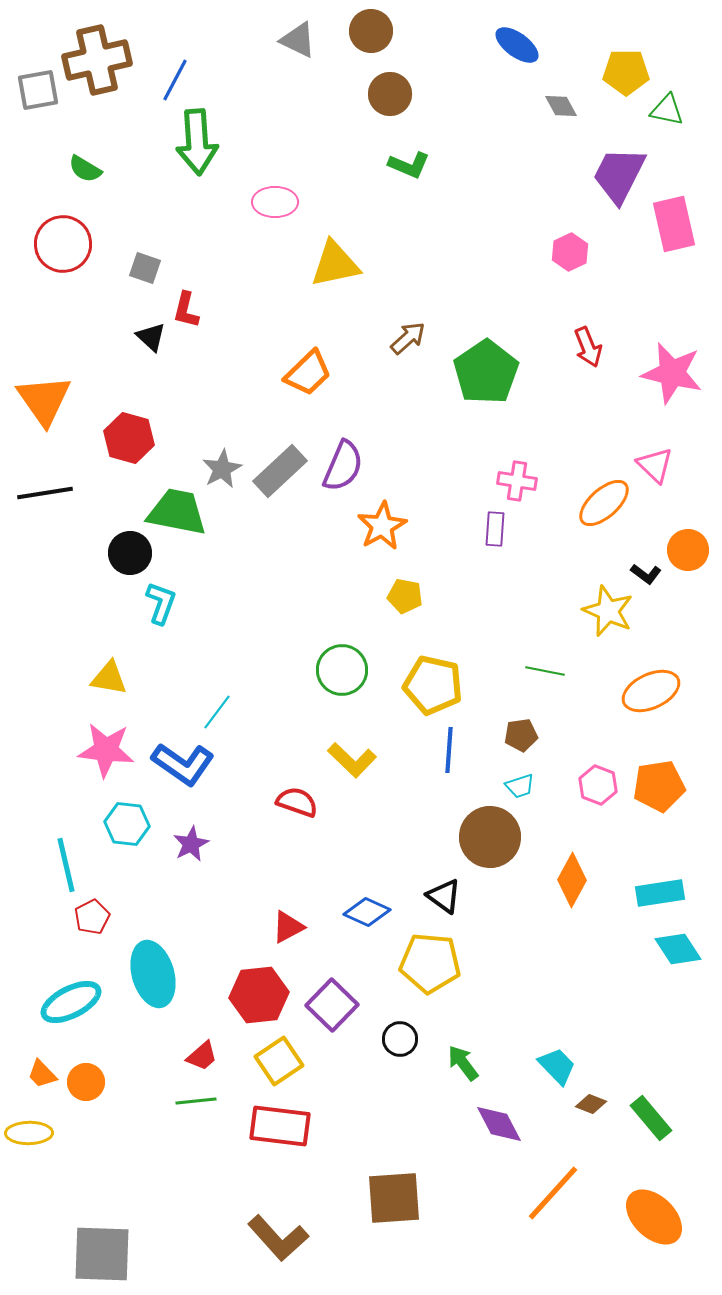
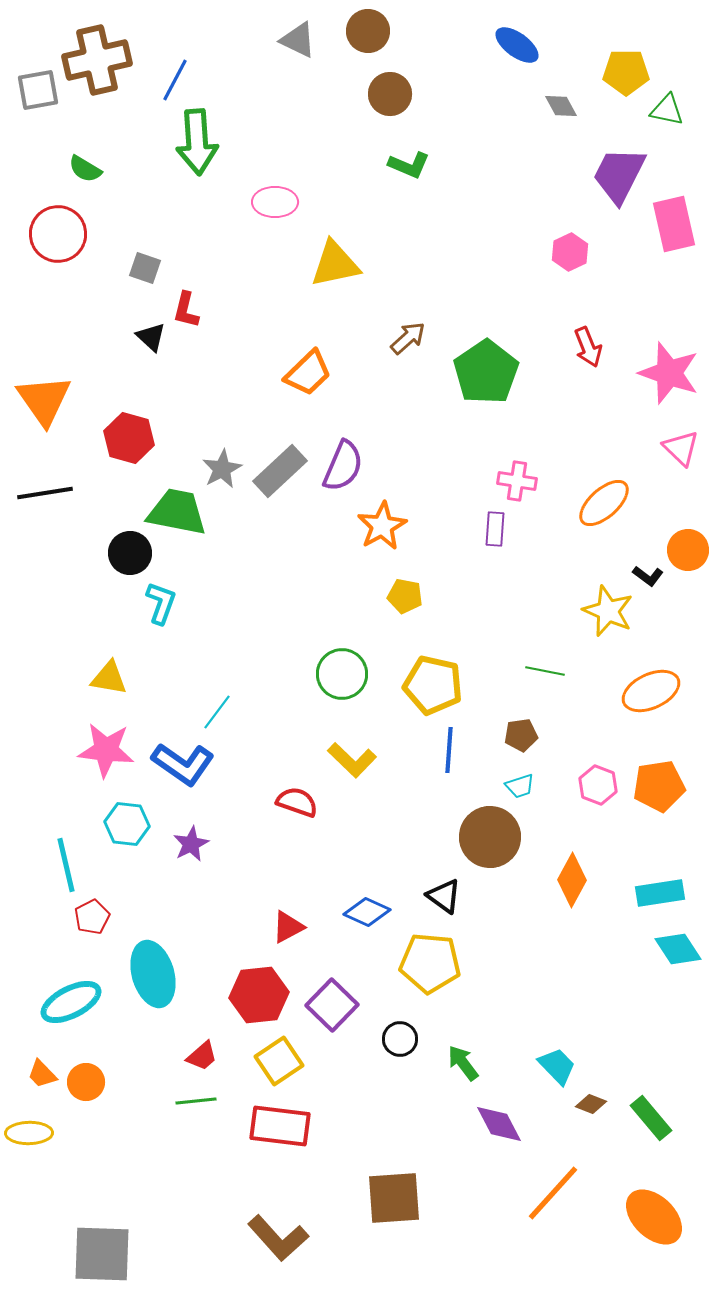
brown circle at (371, 31): moved 3 px left
red circle at (63, 244): moved 5 px left, 10 px up
pink star at (672, 373): moved 3 px left; rotated 6 degrees clockwise
pink triangle at (655, 465): moved 26 px right, 17 px up
black L-shape at (646, 574): moved 2 px right, 2 px down
green circle at (342, 670): moved 4 px down
